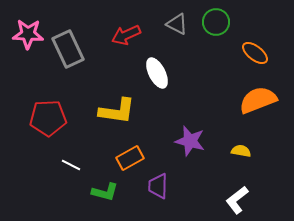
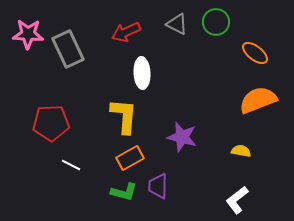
red arrow: moved 3 px up
white ellipse: moved 15 px left; rotated 24 degrees clockwise
yellow L-shape: moved 7 px right, 5 px down; rotated 93 degrees counterclockwise
red pentagon: moved 3 px right, 5 px down
purple star: moved 8 px left, 4 px up
green L-shape: moved 19 px right
